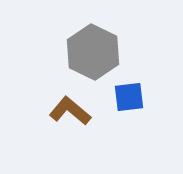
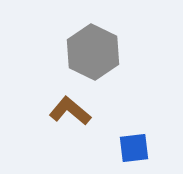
blue square: moved 5 px right, 51 px down
